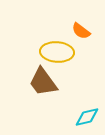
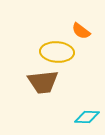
brown trapezoid: rotated 60 degrees counterclockwise
cyan diamond: rotated 15 degrees clockwise
